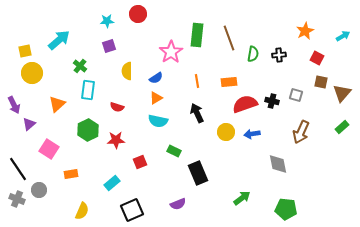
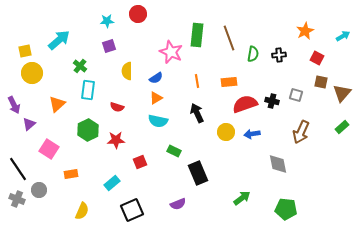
pink star at (171, 52): rotated 15 degrees counterclockwise
